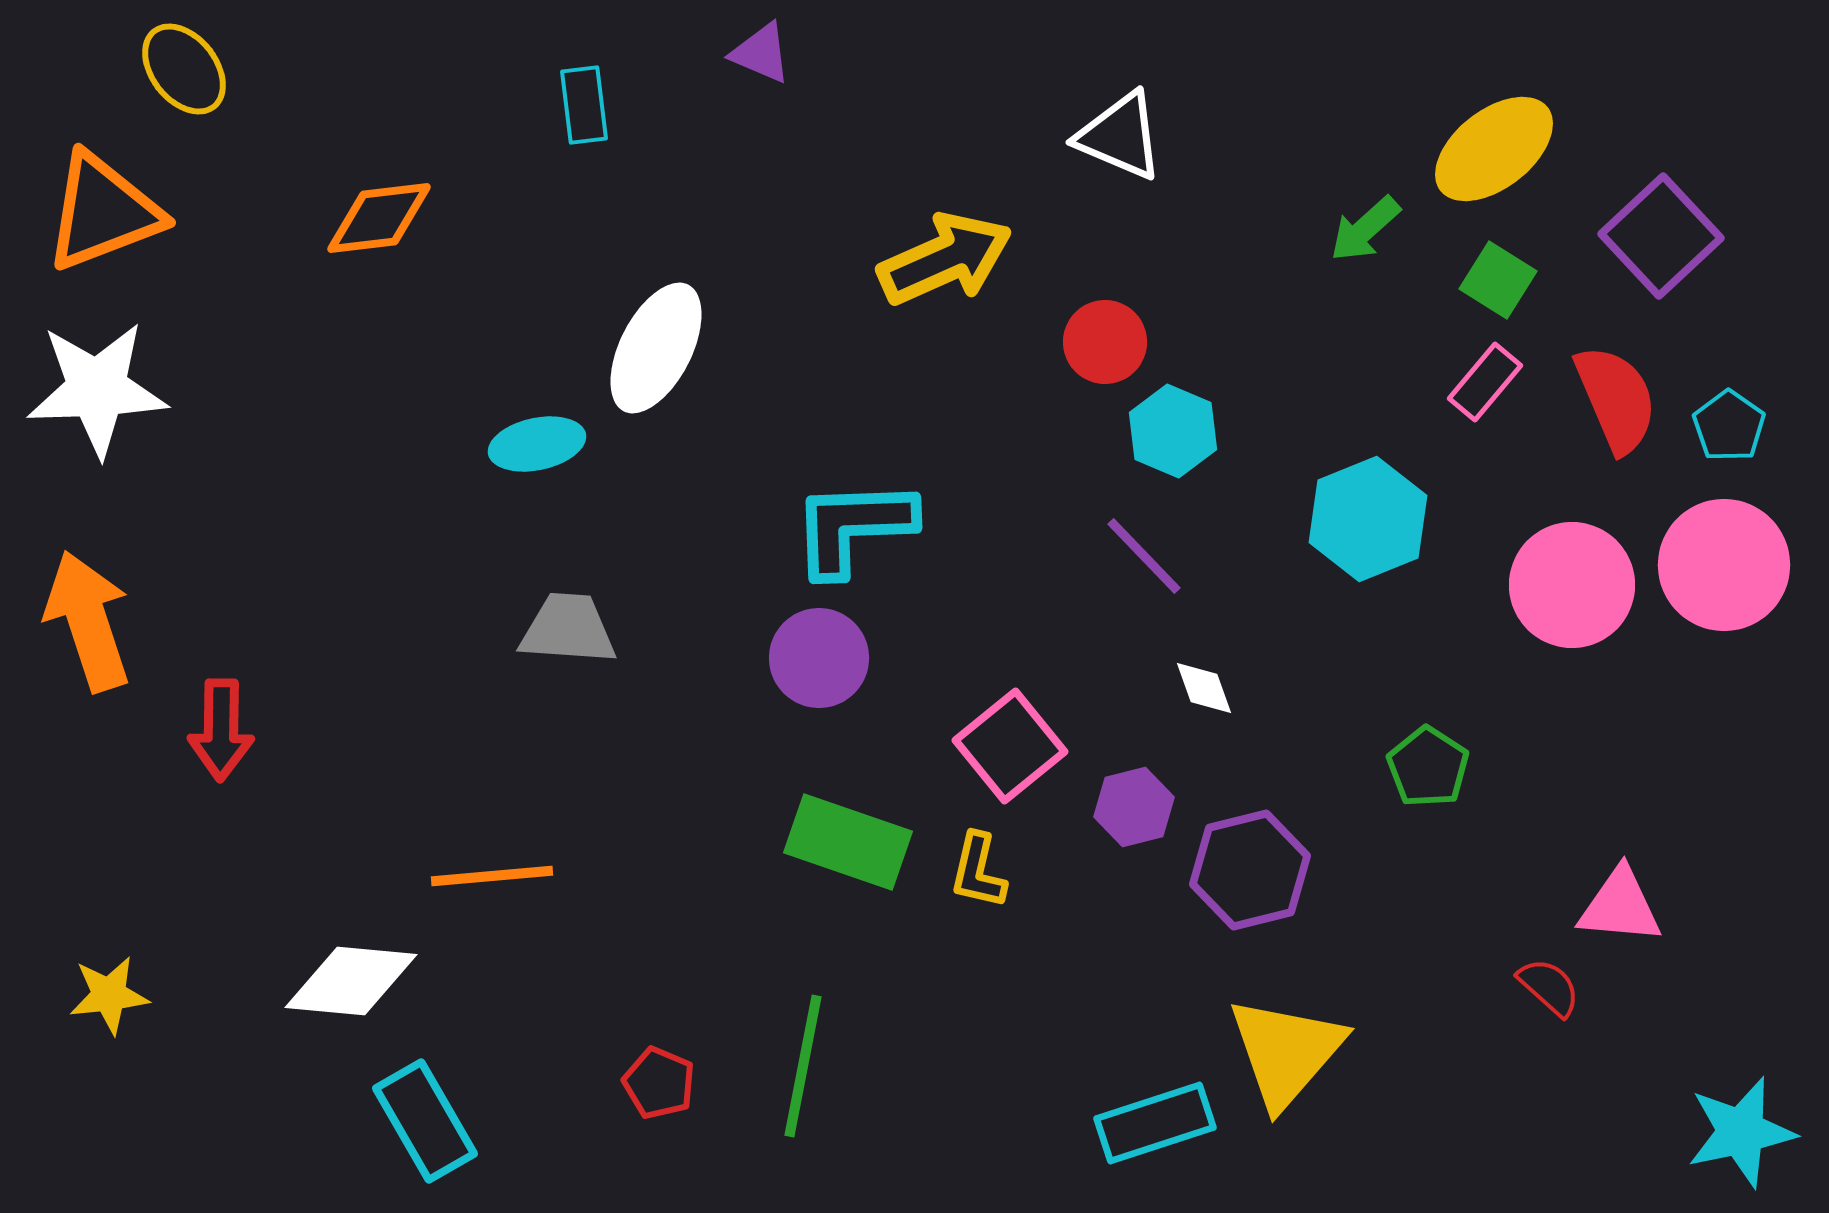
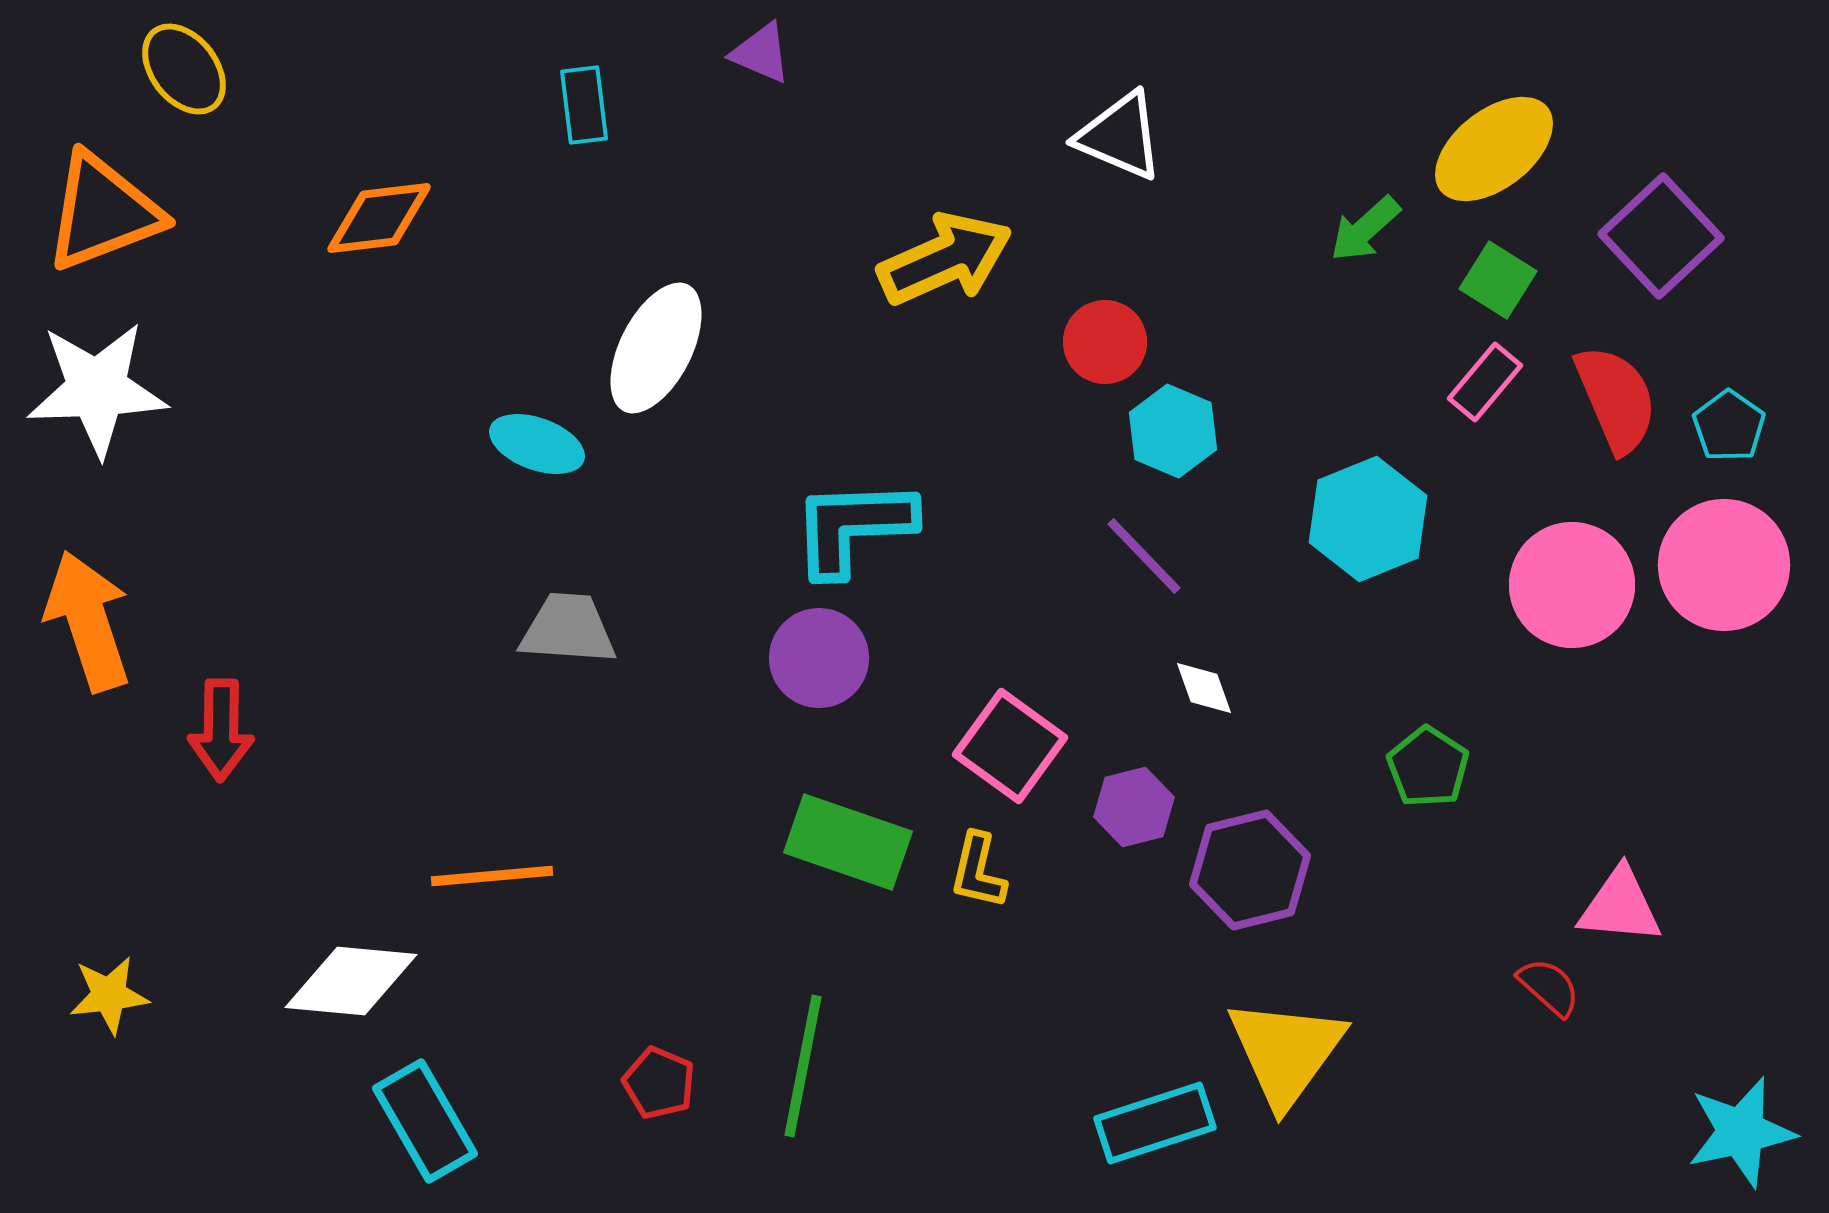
cyan ellipse at (537, 444): rotated 32 degrees clockwise
pink square at (1010, 746): rotated 15 degrees counterclockwise
yellow triangle at (1286, 1052): rotated 5 degrees counterclockwise
